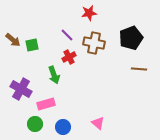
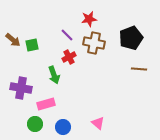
red star: moved 6 px down
purple cross: moved 1 px up; rotated 20 degrees counterclockwise
